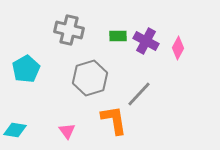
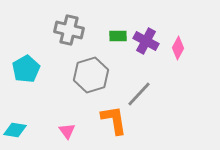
gray hexagon: moved 1 px right, 3 px up
